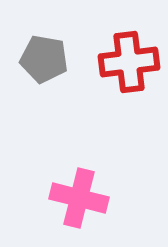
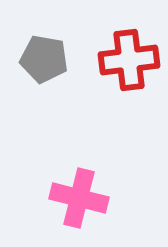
red cross: moved 2 px up
